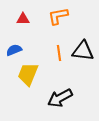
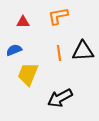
red triangle: moved 3 px down
black triangle: rotated 10 degrees counterclockwise
